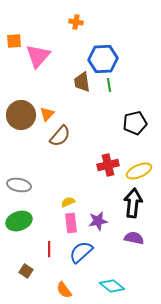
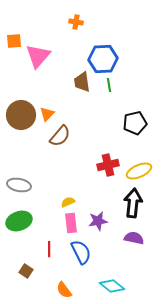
blue semicircle: rotated 105 degrees clockwise
